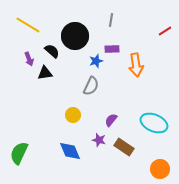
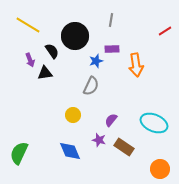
black semicircle: rotated 14 degrees clockwise
purple arrow: moved 1 px right, 1 px down
